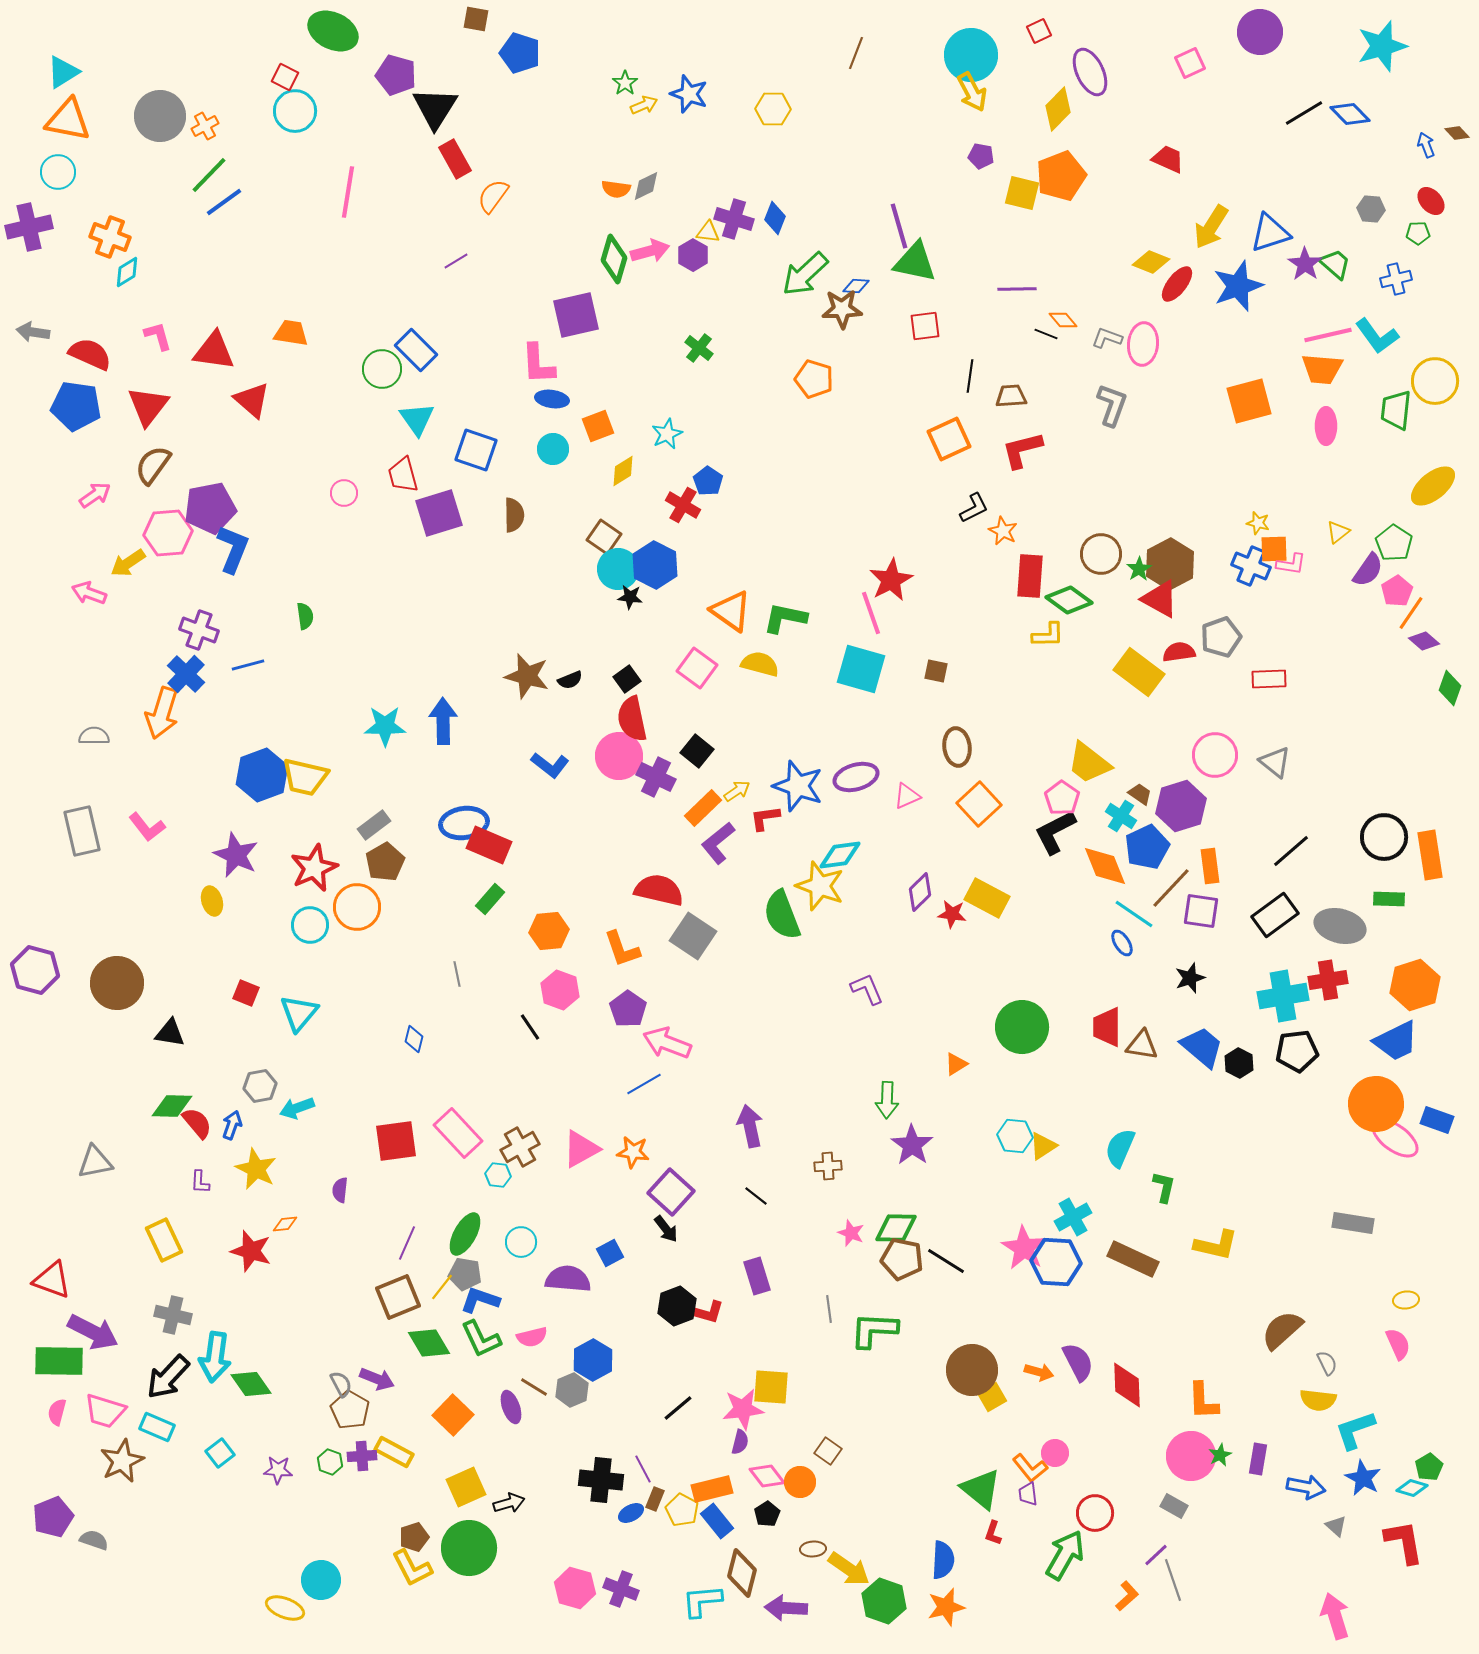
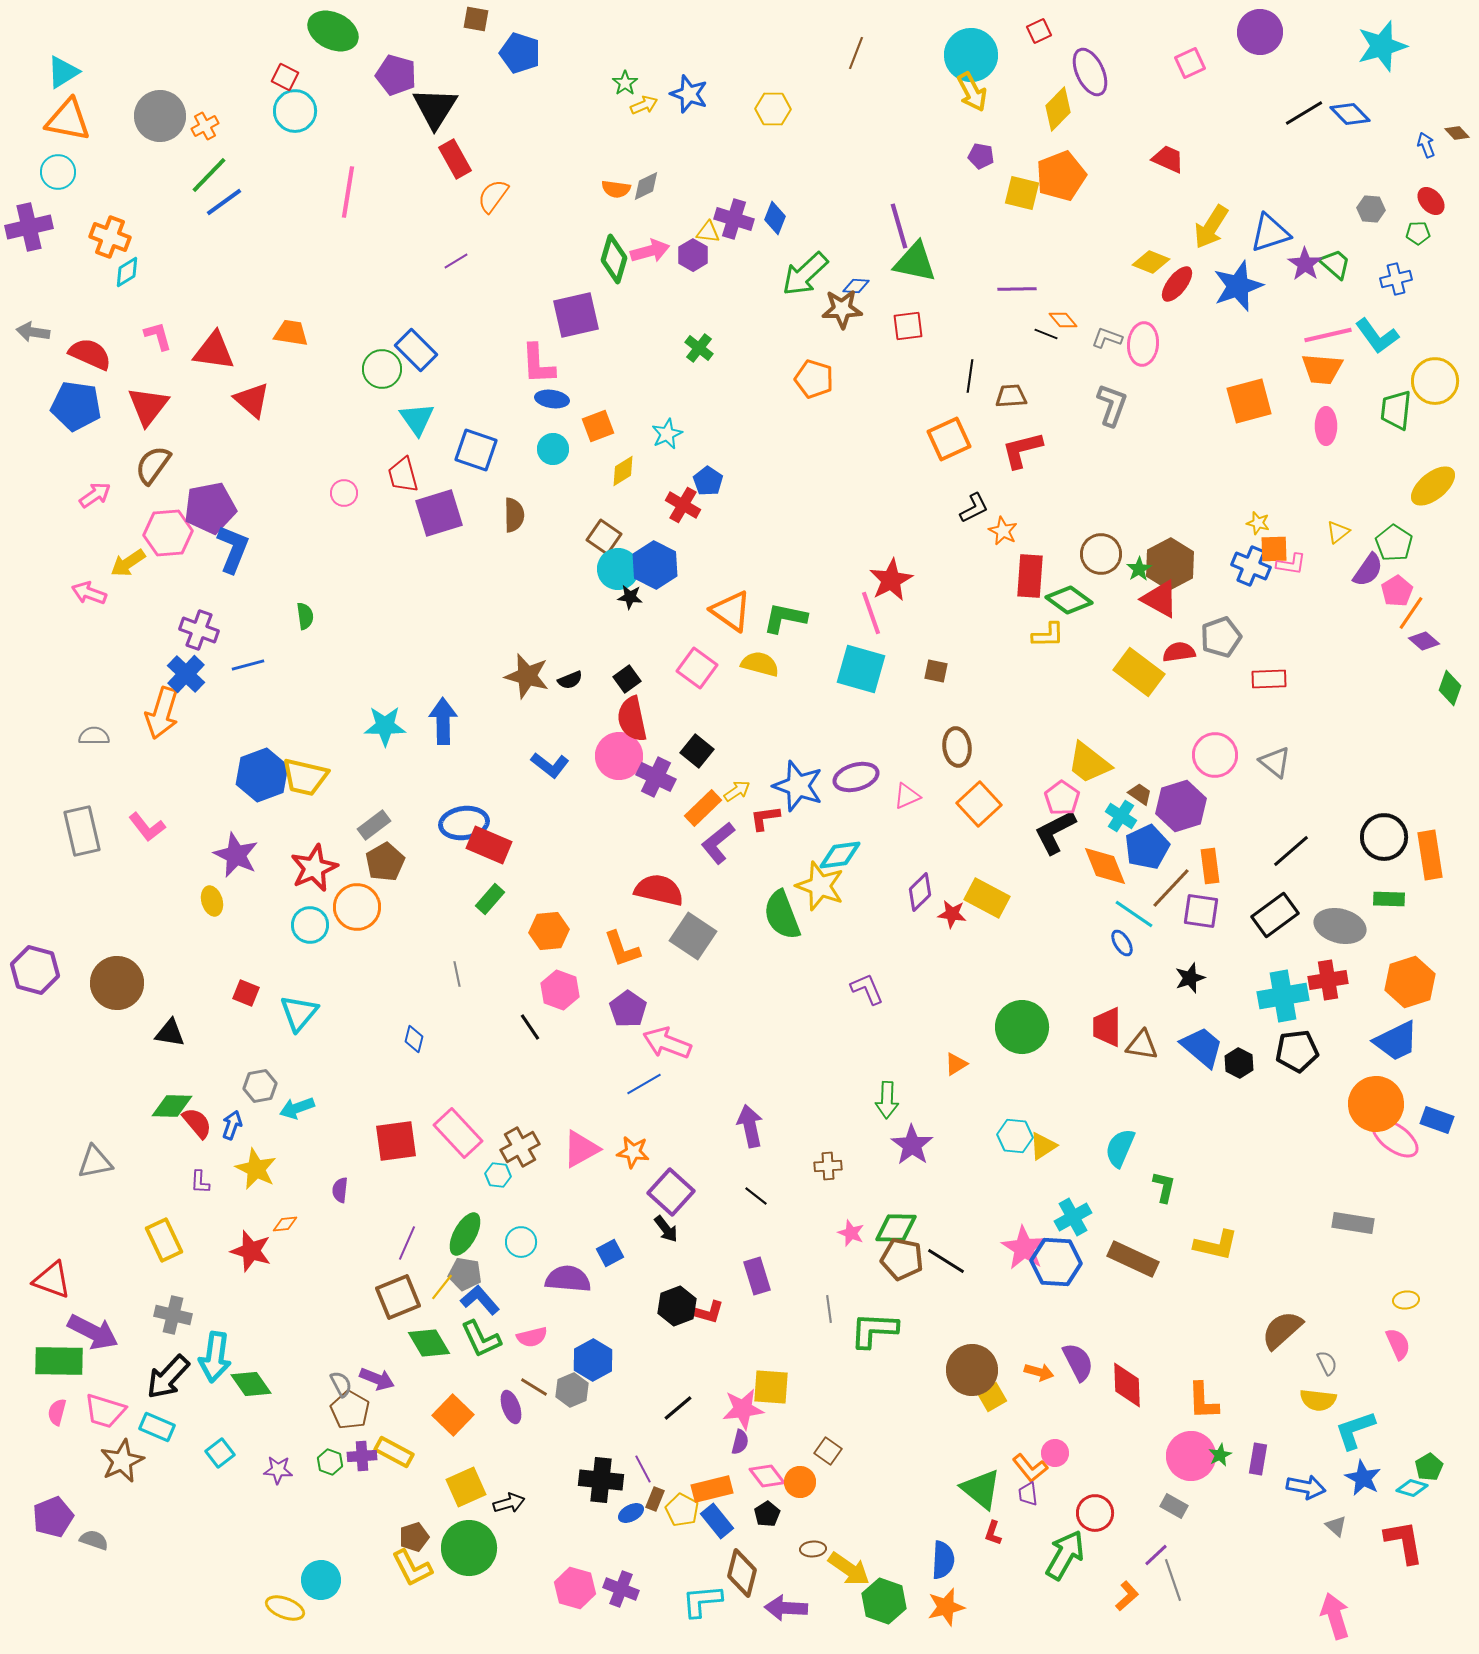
red square at (925, 326): moved 17 px left
orange hexagon at (1415, 985): moved 5 px left, 3 px up
blue L-shape at (480, 1300): rotated 30 degrees clockwise
